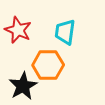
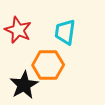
black star: moved 1 px right, 1 px up
